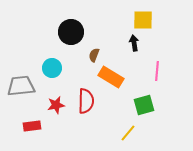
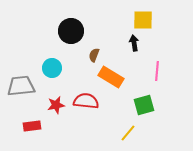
black circle: moved 1 px up
red semicircle: rotated 85 degrees counterclockwise
